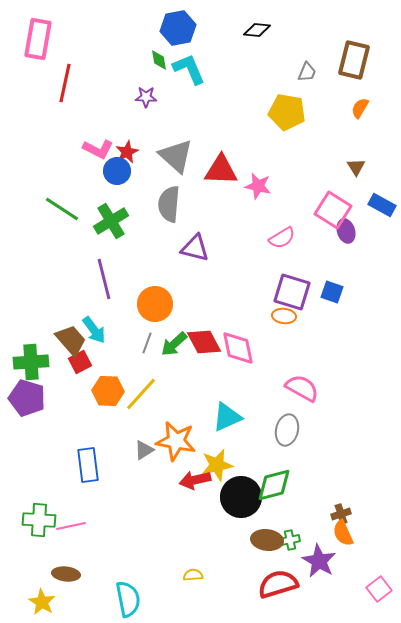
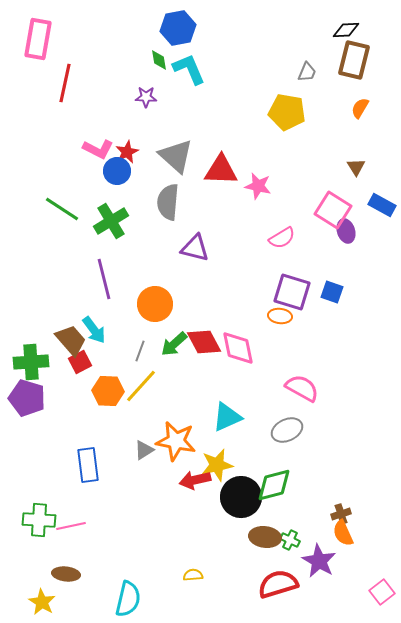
black diamond at (257, 30): moved 89 px right; rotated 8 degrees counterclockwise
gray semicircle at (169, 204): moved 1 px left, 2 px up
orange ellipse at (284, 316): moved 4 px left
gray line at (147, 343): moved 7 px left, 8 px down
yellow line at (141, 394): moved 8 px up
gray ellipse at (287, 430): rotated 52 degrees clockwise
brown ellipse at (267, 540): moved 2 px left, 3 px up
green cross at (290, 540): rotated 36 degrees clockwise
pink square at (379, 589): moved 3 px right, 3 px down
cyan semicircle at (128, 599): rotated 24 degrees clockwise
